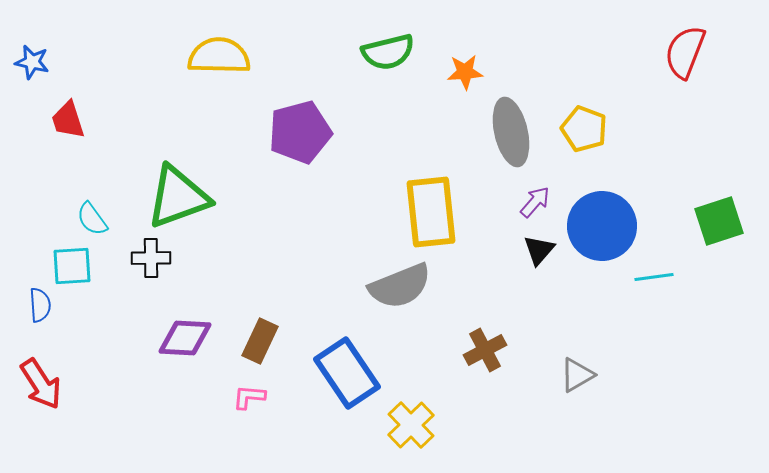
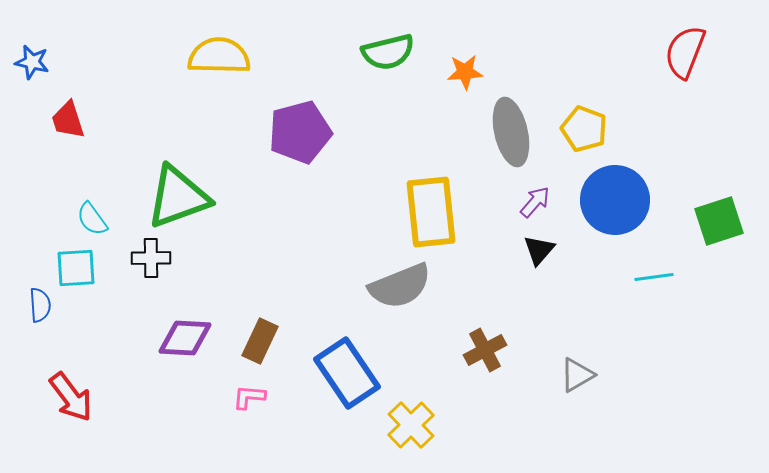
blue circle: moved 13 px right, 26 px up
cyan square: moved 4 px right, 2 px down
red arrow: moved 30 px right, 13 px down; rotated 4 degrees counterclockwise
